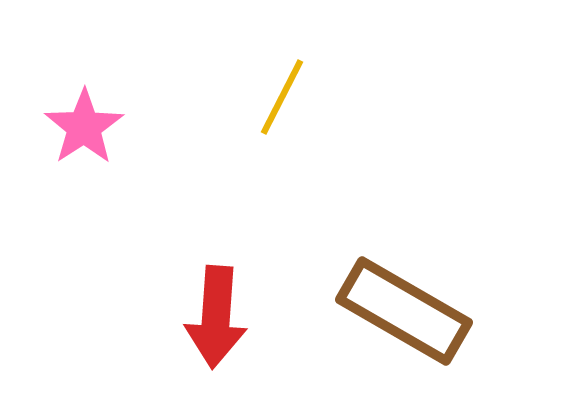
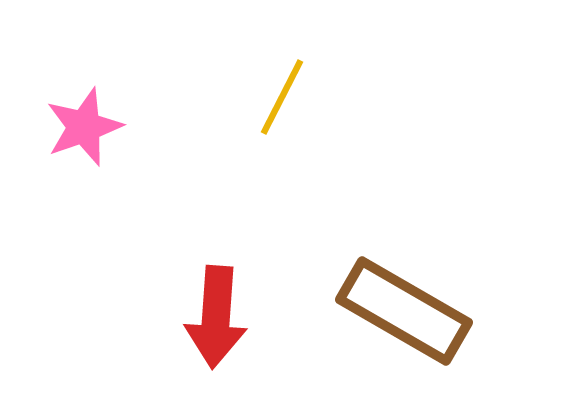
pink star: rotated 14 degrees clockwise
